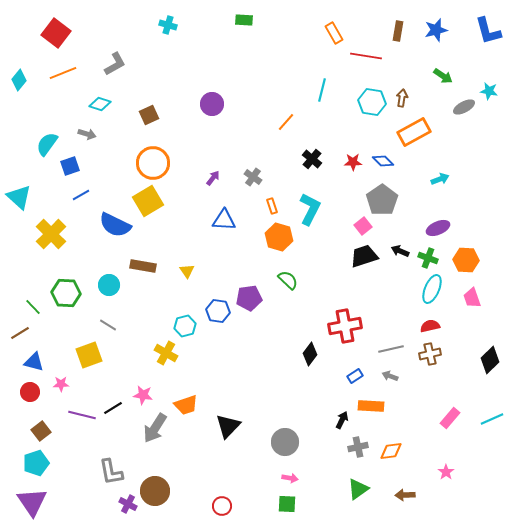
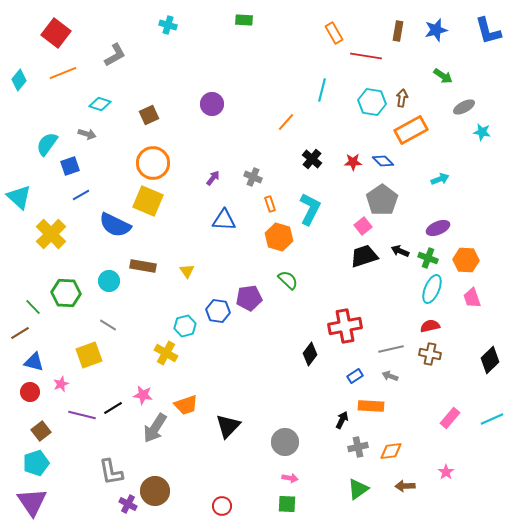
gray L-shape at (115, 64): moved 9 px up
cyan star at (489, 91): moved 7 px left, 41 px down
orange rectangle at (414, 132): moved 3 px left, 2 px up
gray cross at (253, 177): rotated 12 degrees counterclockwise
yellow square at (148, 201): rotated 36 degrees counterclockwise
orange rectangle at (272, 206): moved 2 px left, 2 px up
cyan circle at (109, 285): moved 4 px up
brown cross at (430, 354): rotated 25 degrees clockwise
pink star at (61, 384): rotated 21 degrees counterclockwise
brown arrow at (405, 495): moved 9 px up
